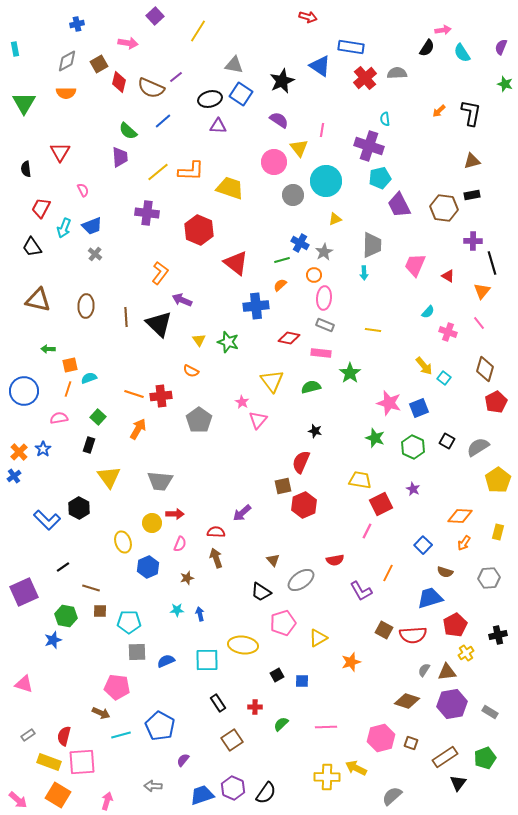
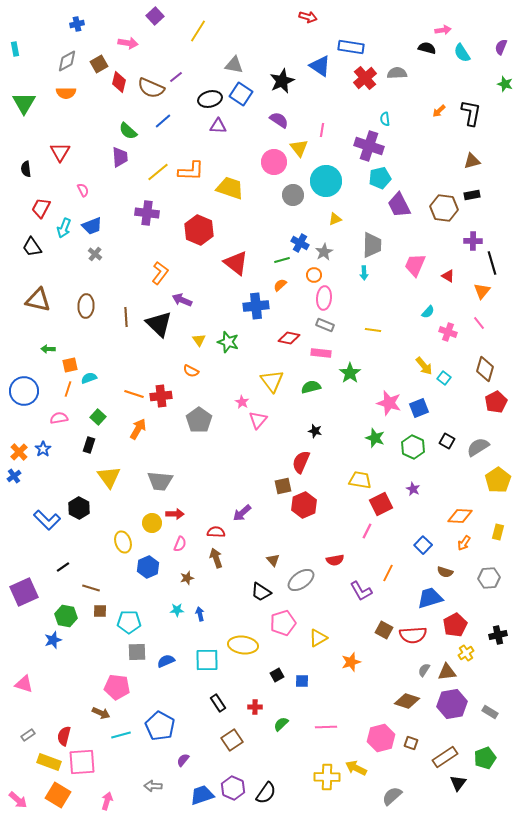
black semicircle at (427, 48): rotated 108 degrees counterclockwise
